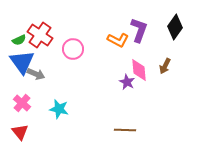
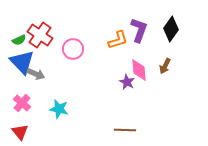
black diamond: moved 4 px left, 2 px down
orange L-shape: rotated 45 degrees counterclockwise
blue triangle: rotated 8 degrees counterclockwise
